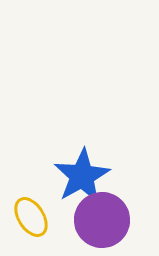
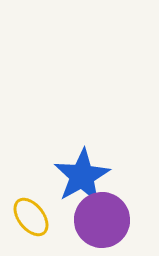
yellow ellipse: rotated 6 degrees counterclockwise
